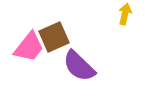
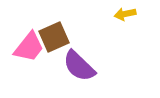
yellow arrow: rotated 115 degrees counterclockwise
